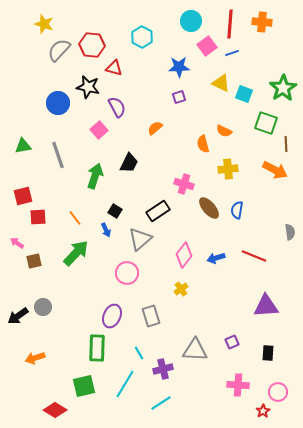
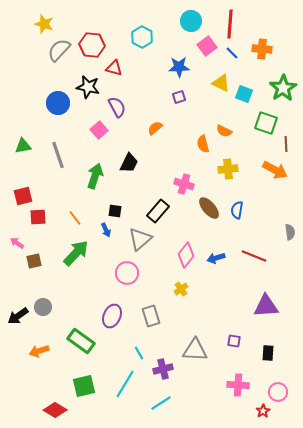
orange cross at (262, 22): moved 27 px down
blue line at (232, 53): rotated 64 degrees clockwise
black square at (115, 211): rotated 24 degrees counterclockwise
black rectangle at (158, 211): rotated 15 degrees counterclockwise
pink diamond at (184, 255): moved 2 px right
purple square at (232, 342): moved 2 px right, 1 px up; rotated 32 degrees clockwise
green rectangle at (97, 348): moved 16 px left, 7 px up; rotated 56 degrees counterclockwise
orange arrow at (35, 358): moved 4 px right, 7 px up
